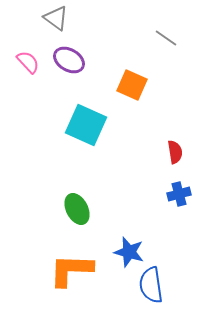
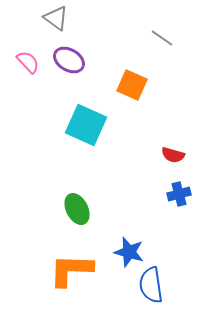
gray line: moved 4 px left
red semicircle: moved 2 px left, 3 px down; rotated 115 degrees clockwise
